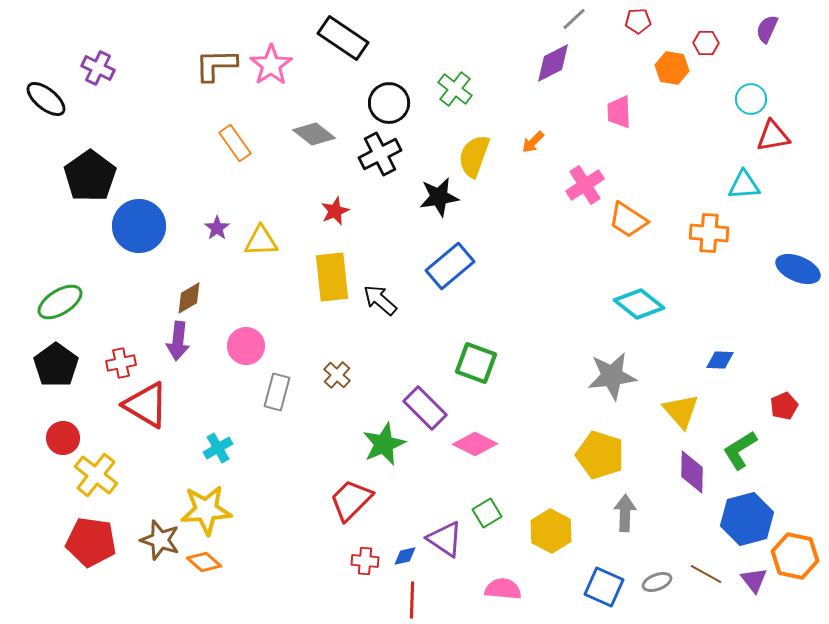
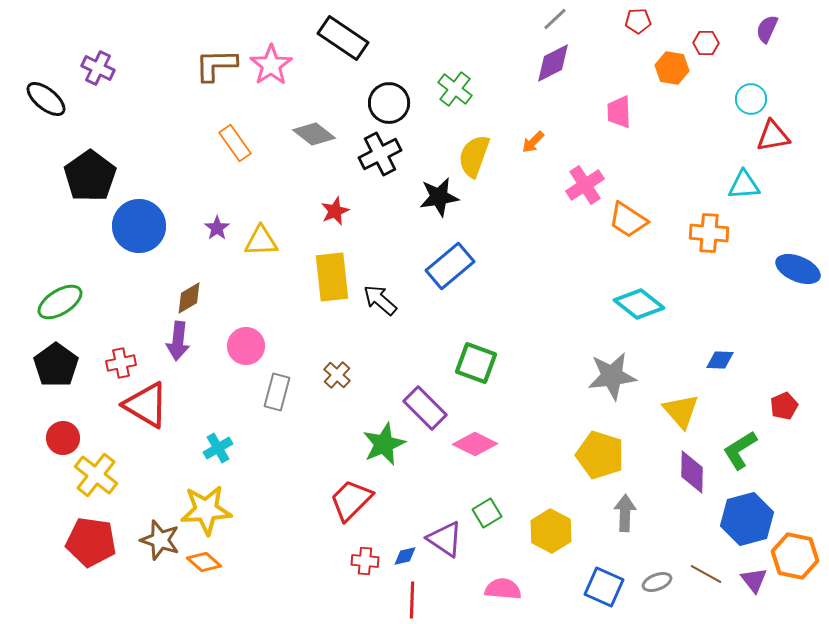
gray line at (574, 19): moved 19 px left
